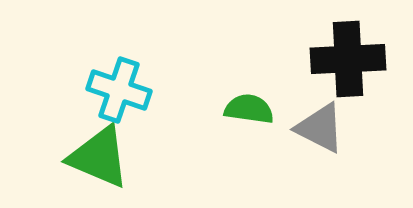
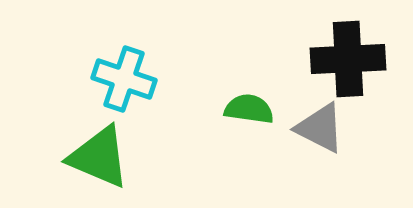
cyan cross: moved 5 px right, 11 px up
